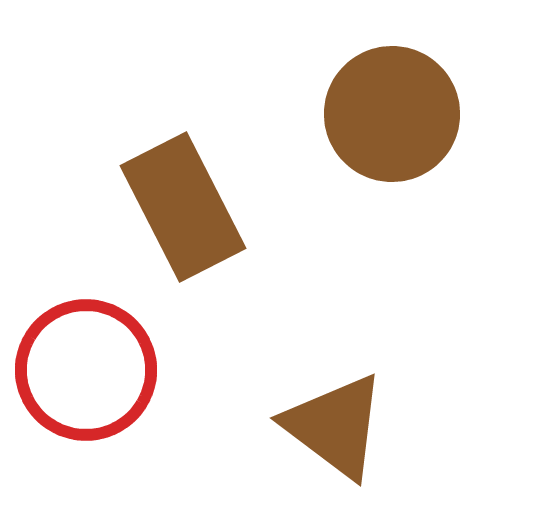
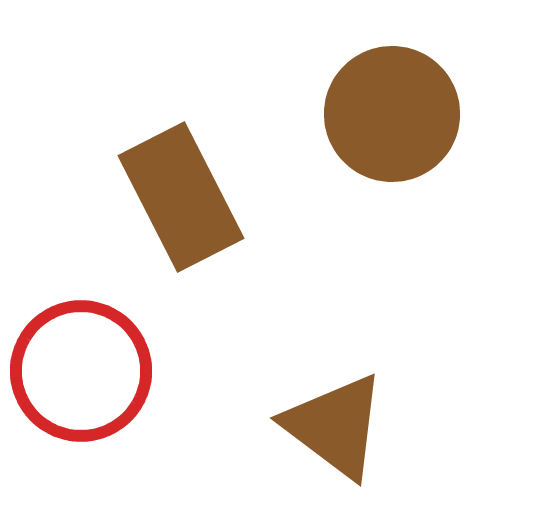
brown rectangle: moved 2 px left, 10 px up
red circle: moved 5 px left, 1 px down
